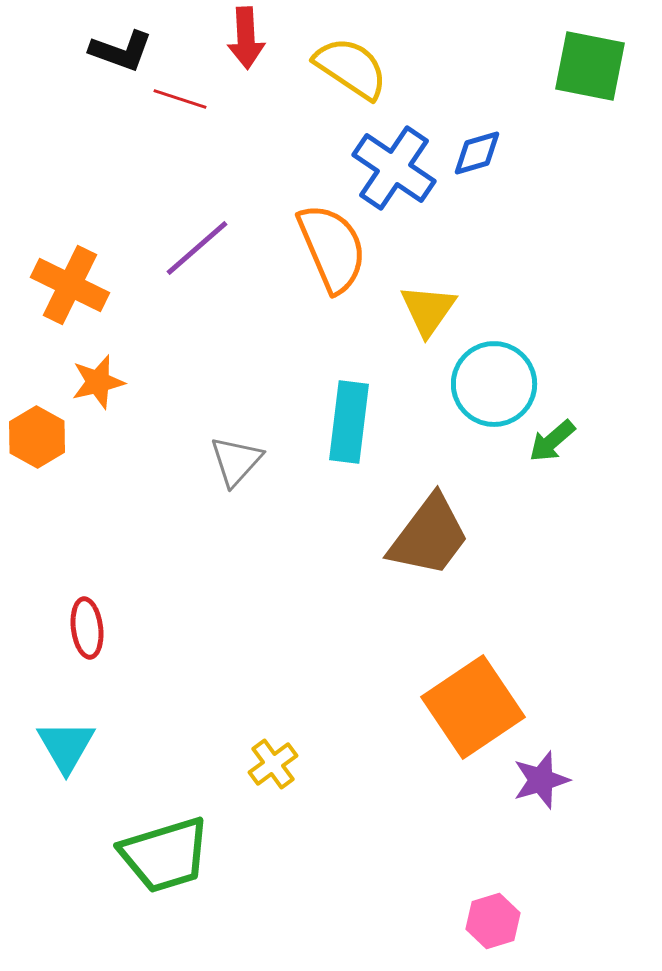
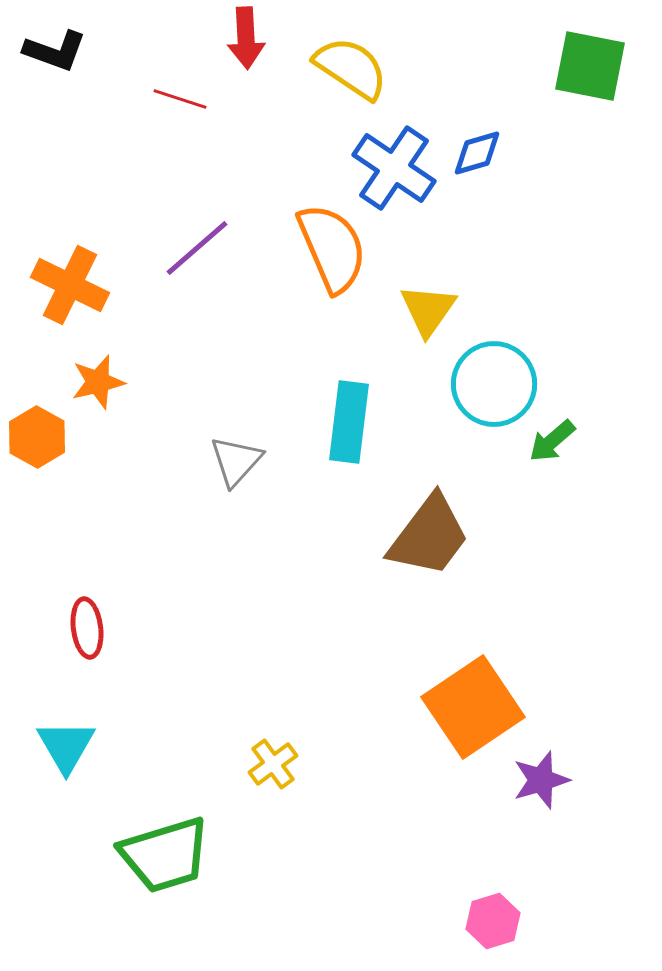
black L-shape: moved 66 px left
